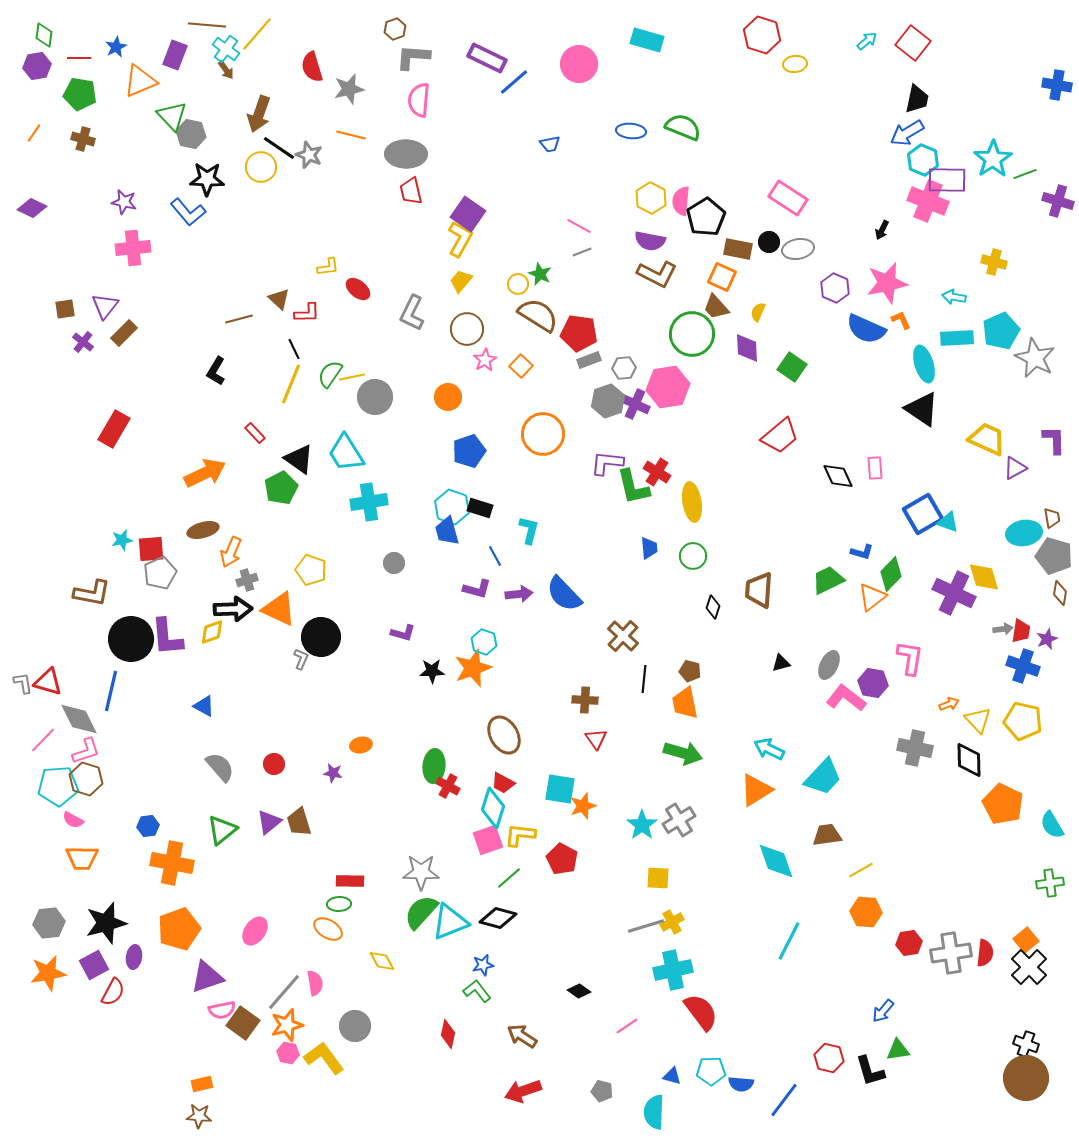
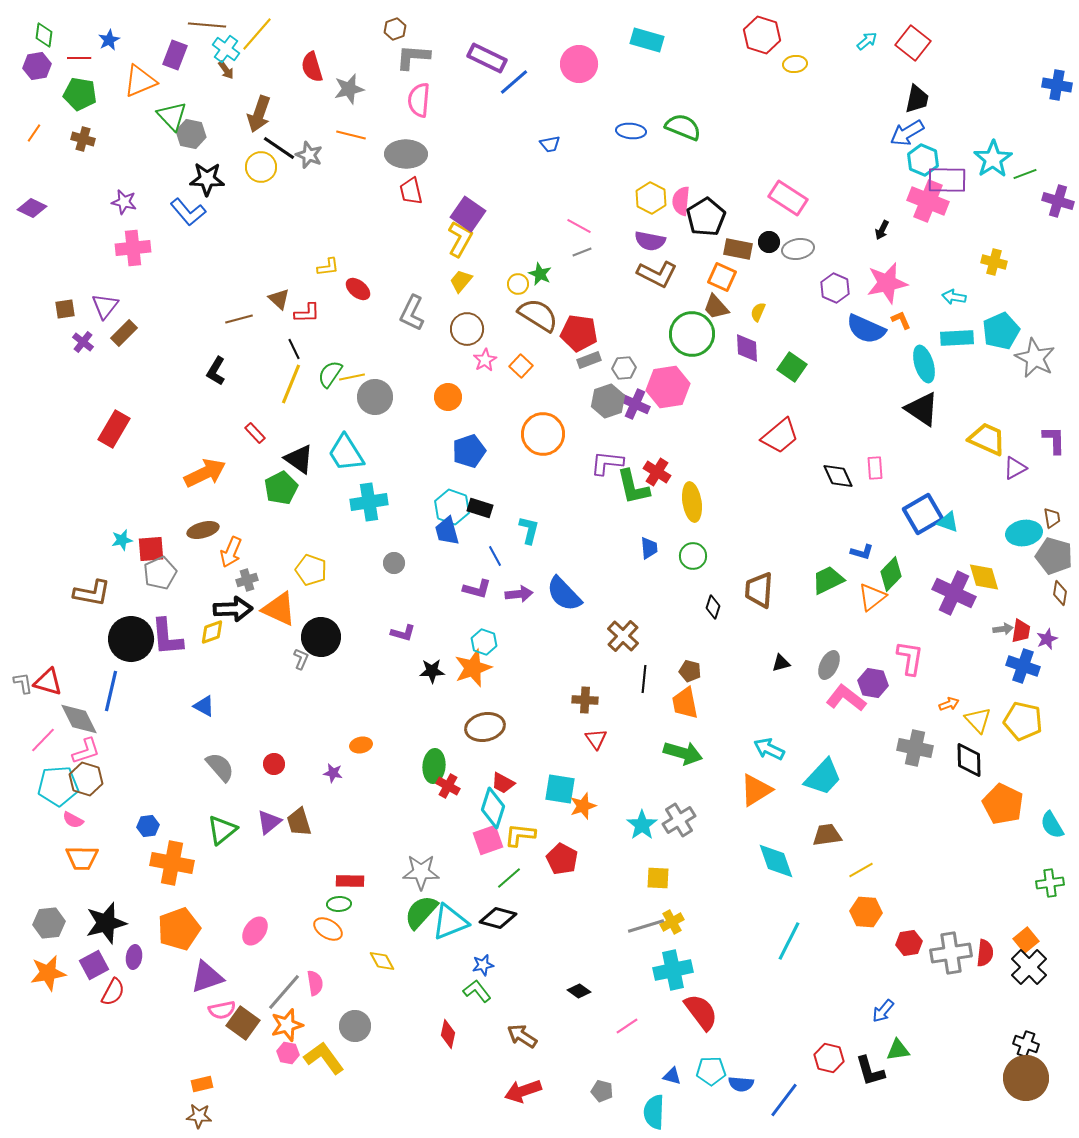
blue star at (116, 47): moved 7 px left, 7 px up
brown ellipse at (504, 735): moved 19 px left, 8 px up; rotated 72 degrees counterclockwise
